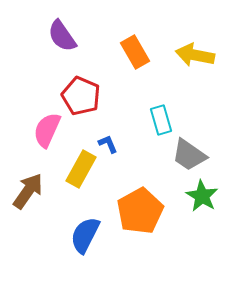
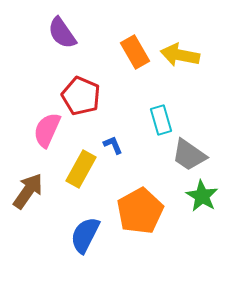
purple semicircle: moved 3 px up
yellow arrow: moved 15 px left
blue L-shape: moved 5 px right, 1 px down
